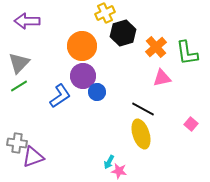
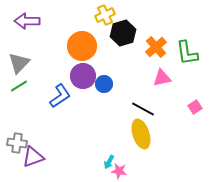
yellow cross: moved 2 px down
blue circle: moved 7 px right, 8 px up
pink square: moved 4 px right, 17 px up; rotated 16 degrees clockwise
